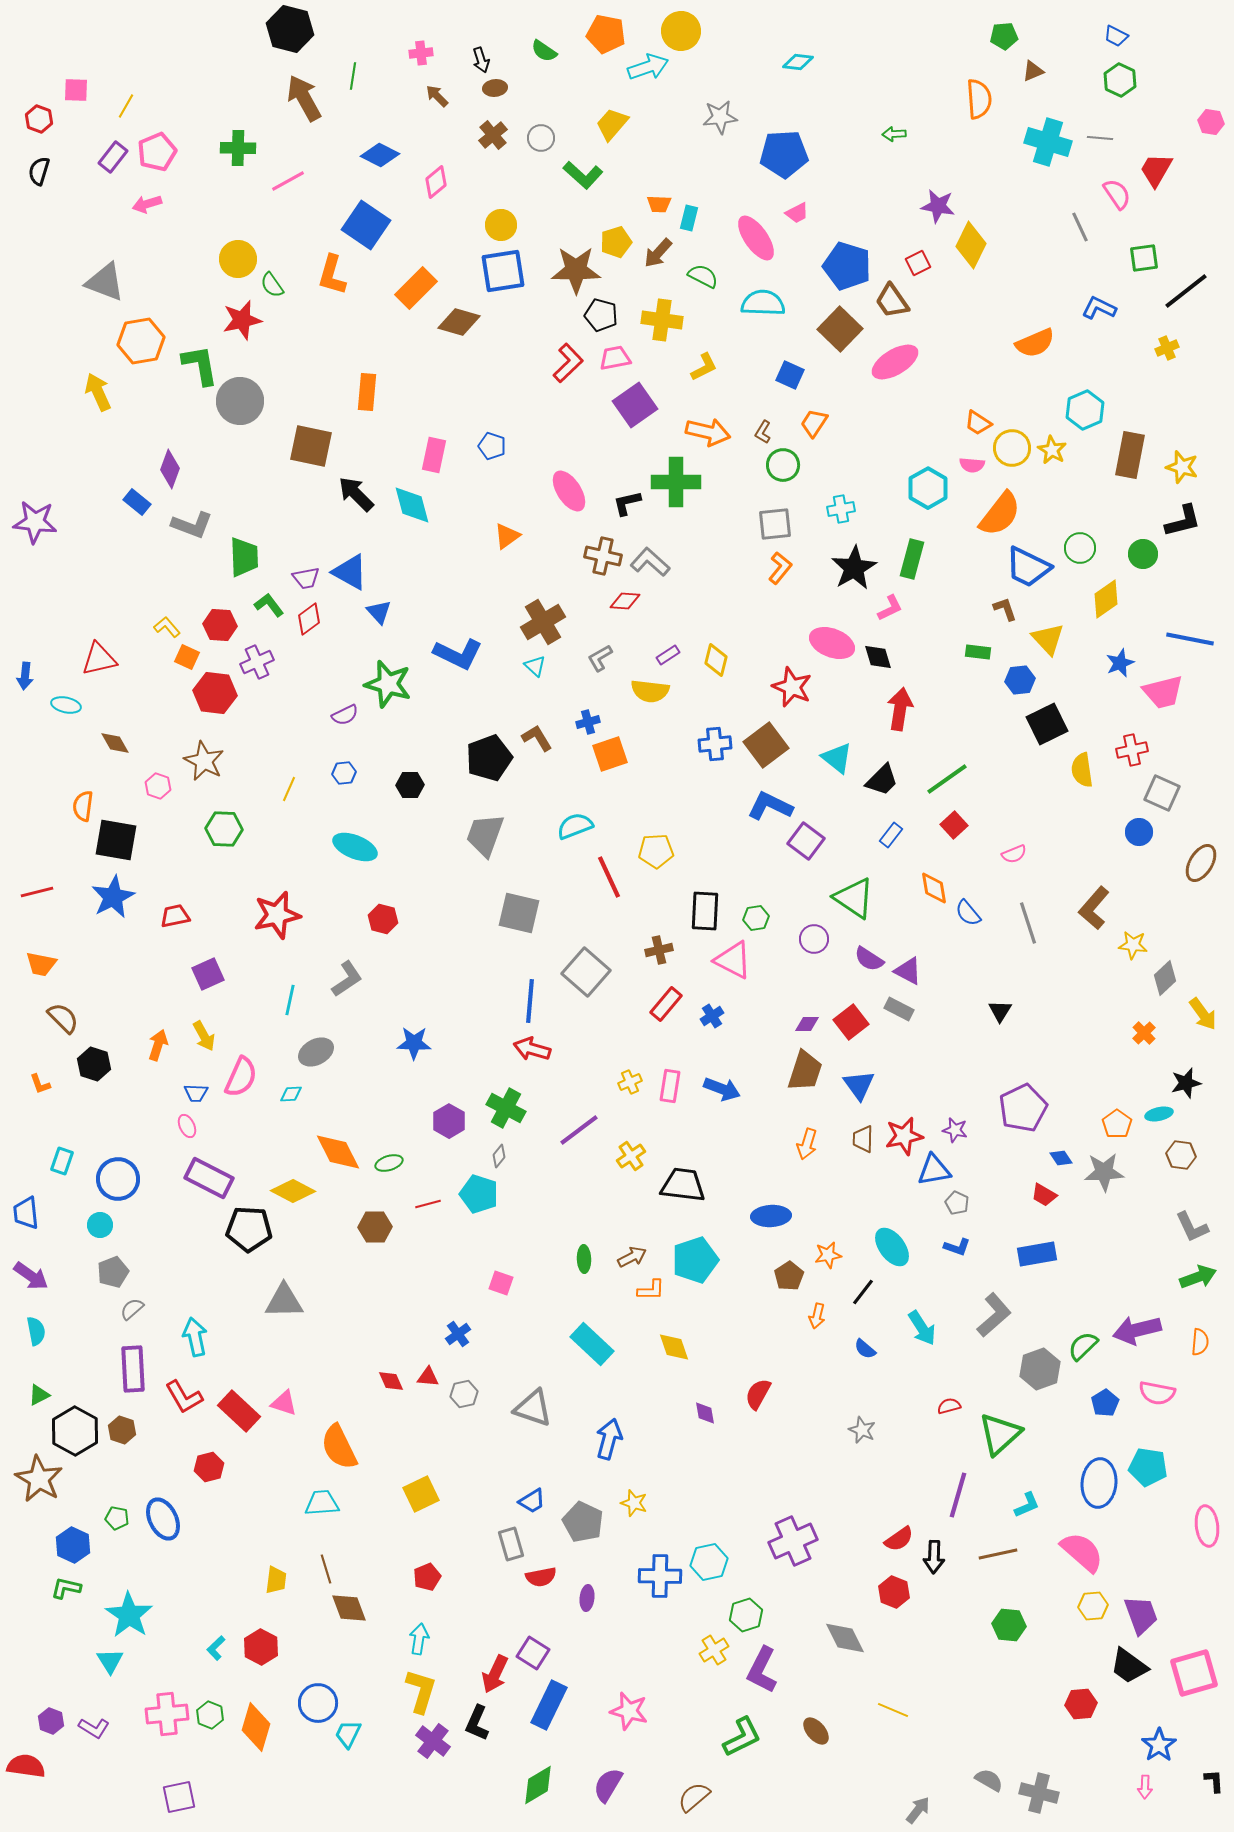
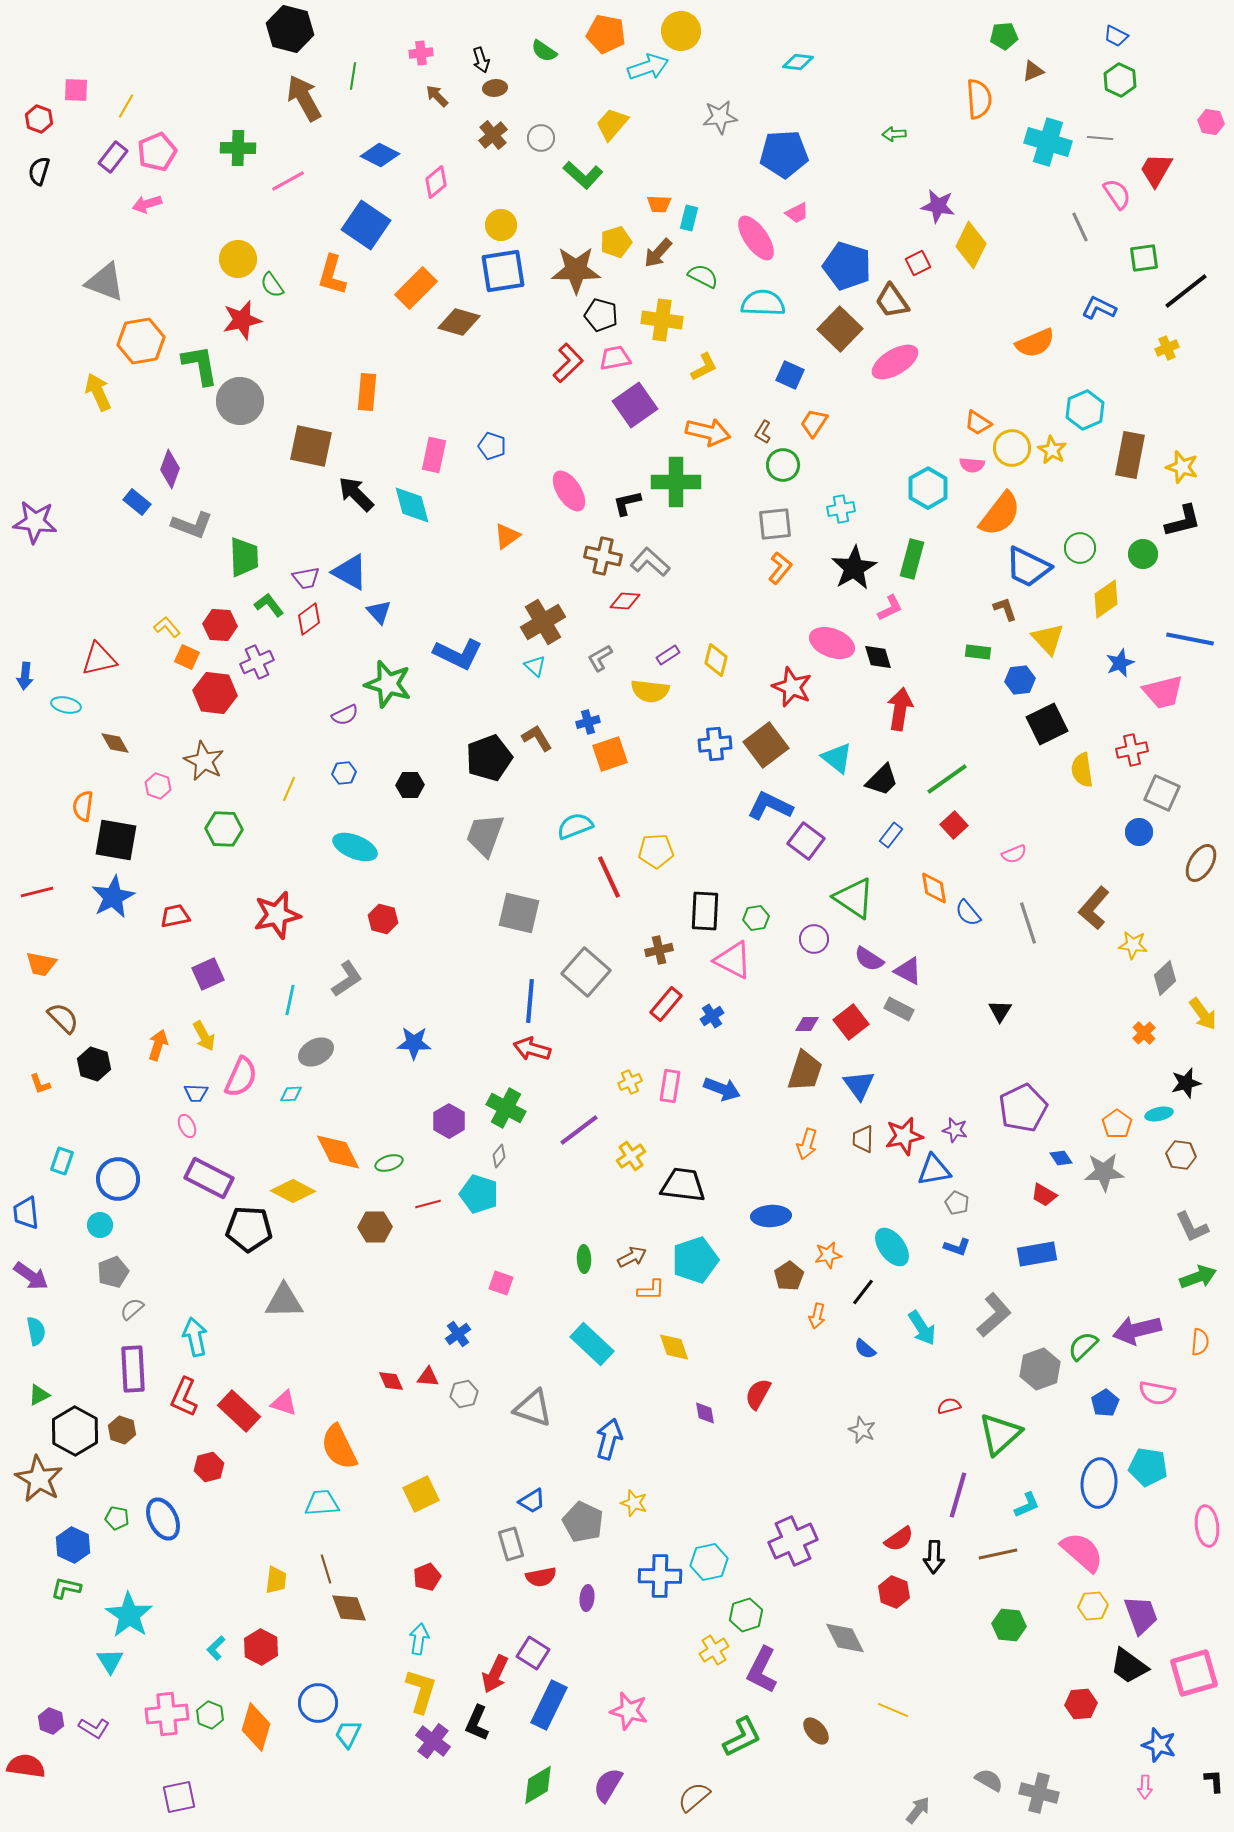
red L-shape at (184, 1397): rotated 54 degrees clockwise
blue star at (1159, 1745): rotated 20 degrees counterclockwise
